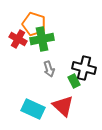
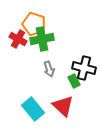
cyan rectangle: rotated 25 degrees clockwise
